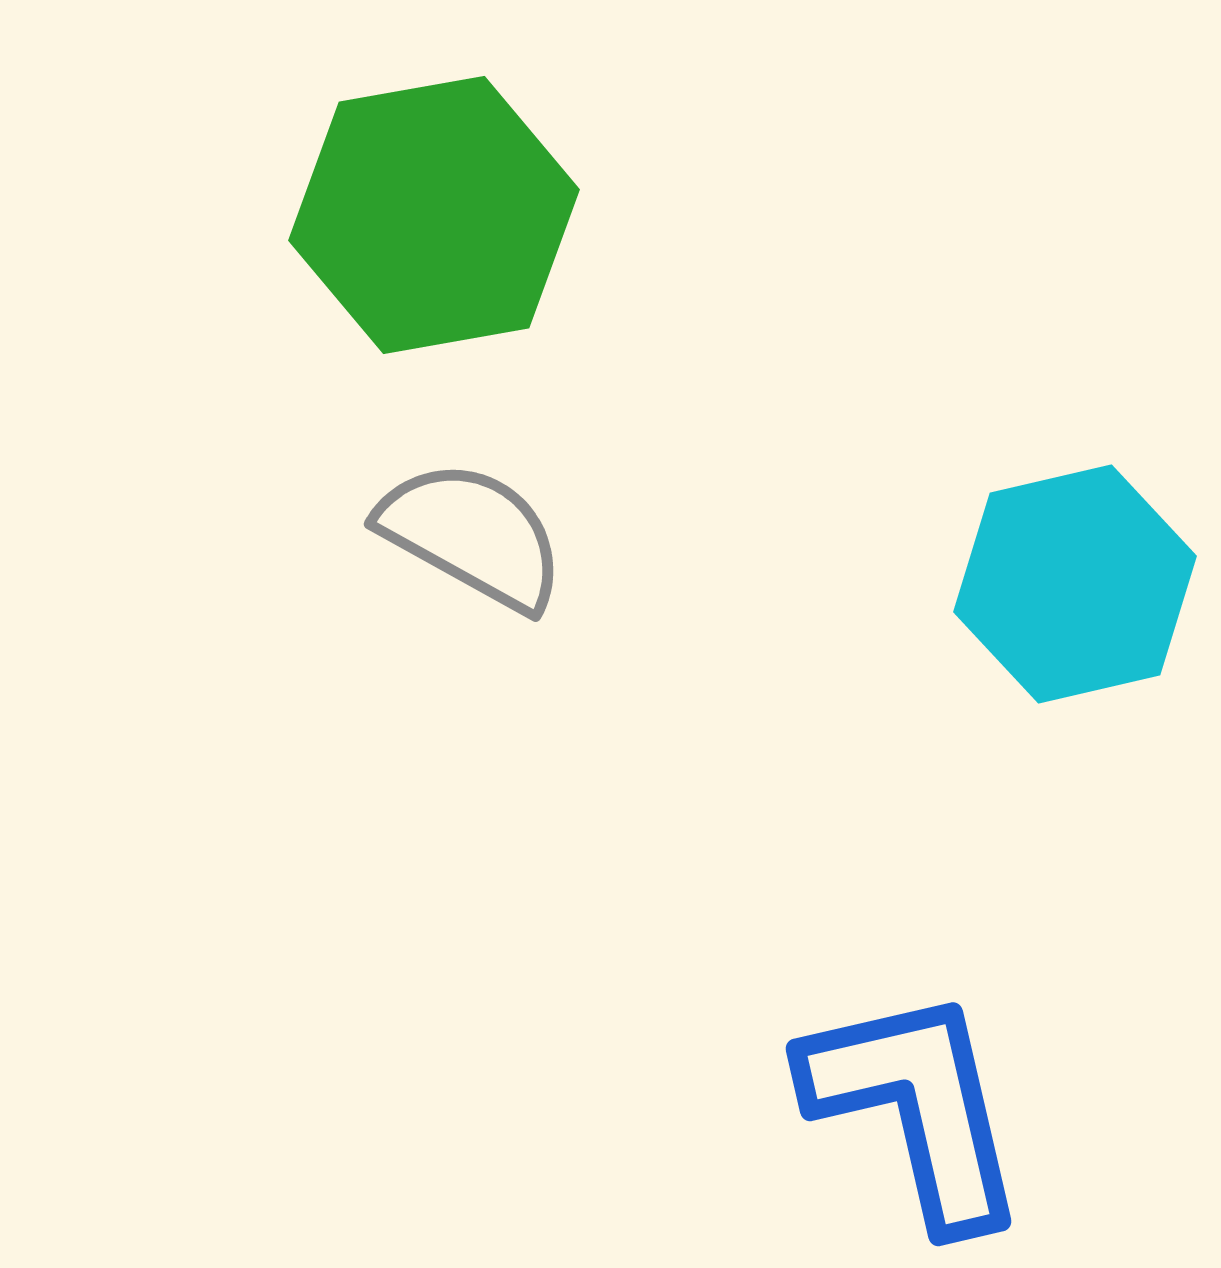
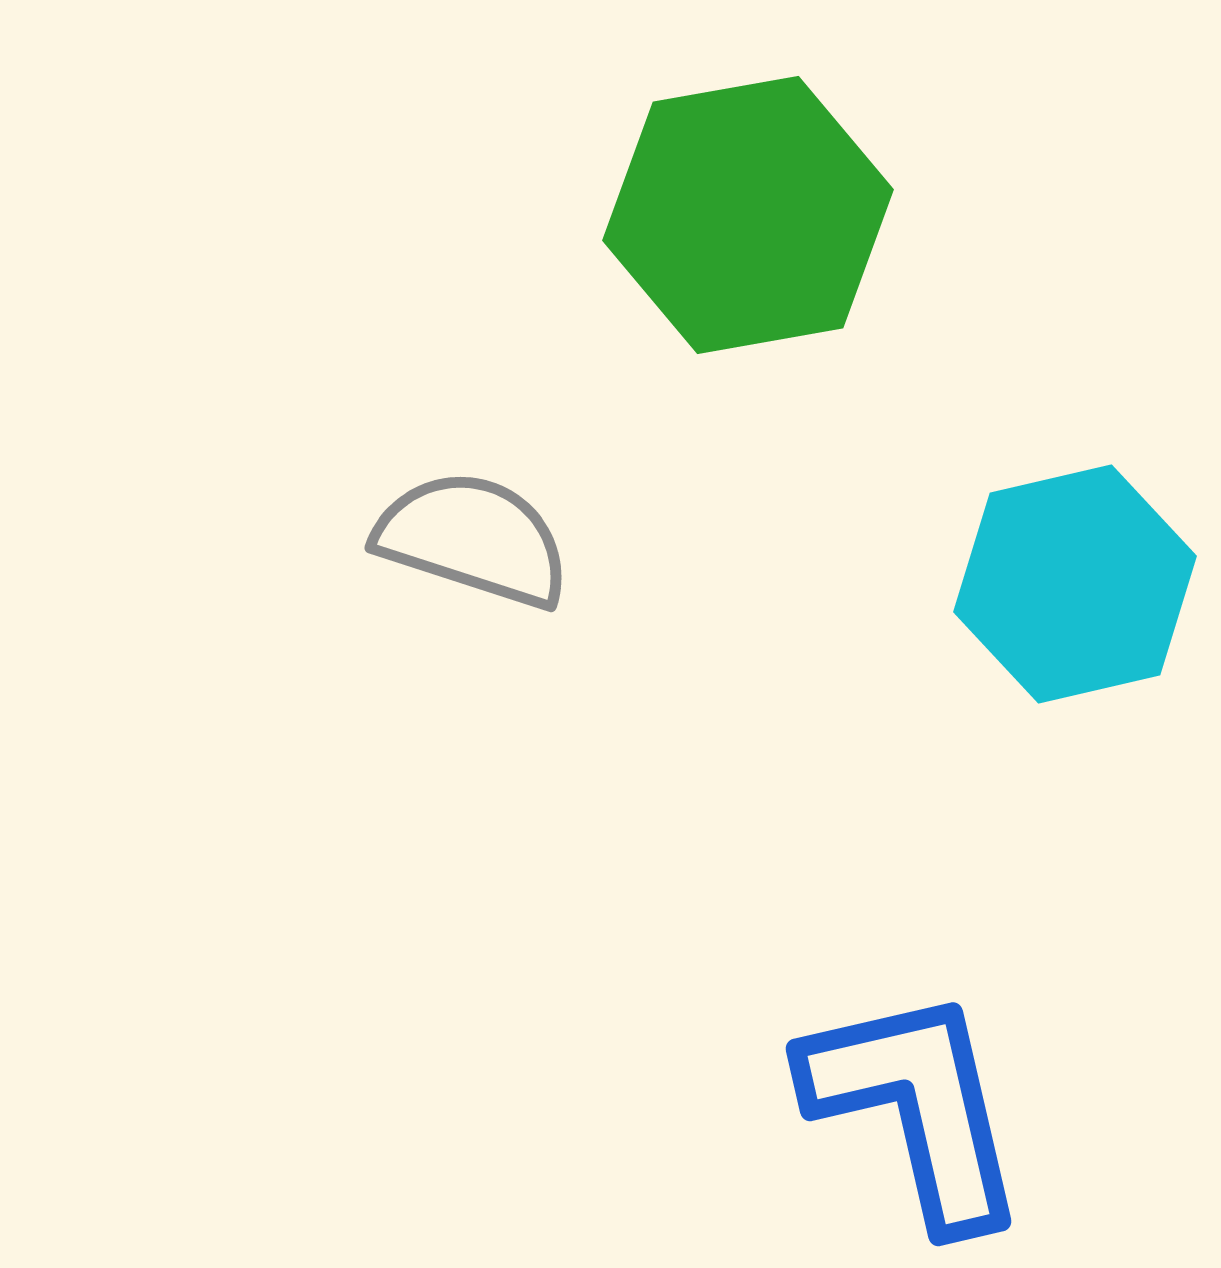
green hexagon: moved 314 px right
gray semicircle: moved 1 px right, 4 px down; rotated 11 degrees counterclockwise
